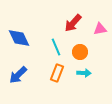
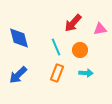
blue diamond: rotated 10 degrees clockwise
orange circle: moved 2 px up
cyan arrow: moved 2 px right
